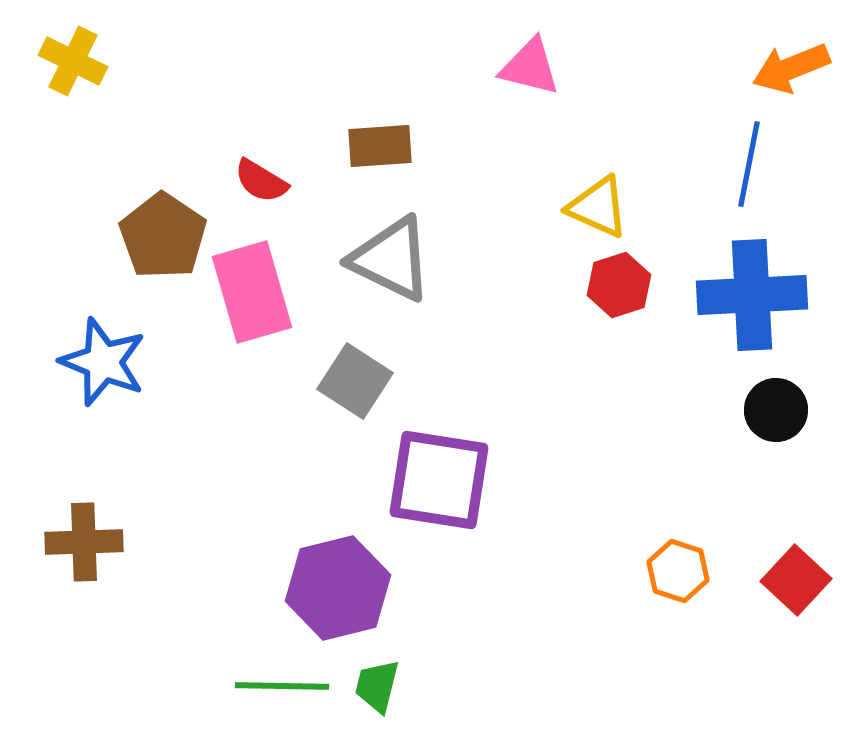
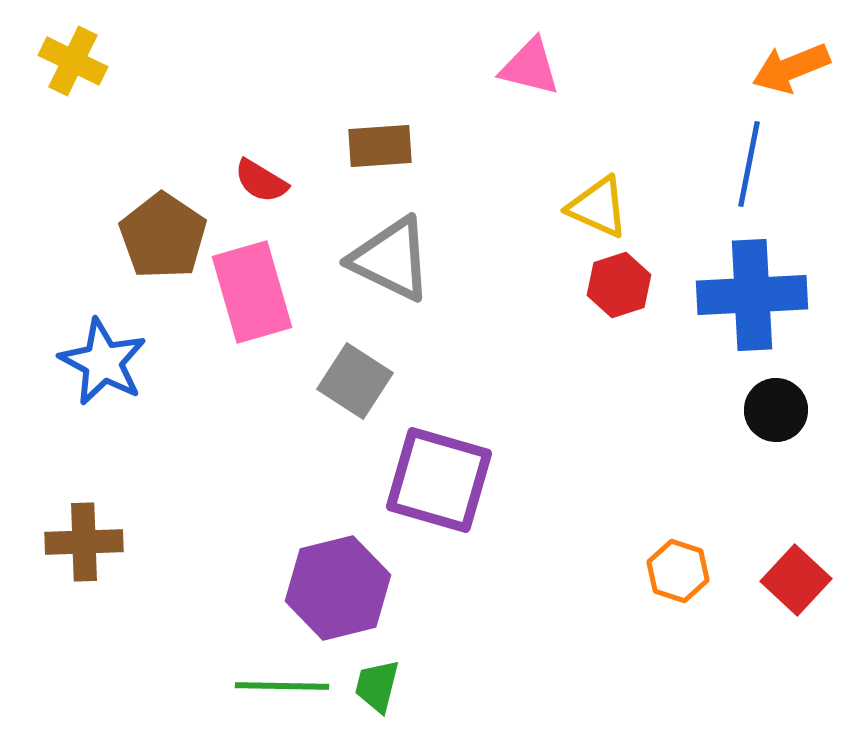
blue star: rotated 6 degrees clockwise
purple square: rotated 7 degrees clockwise
